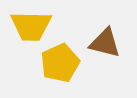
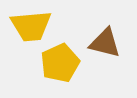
yellow trapezoid: rotated 6 degrees counterclockwise
